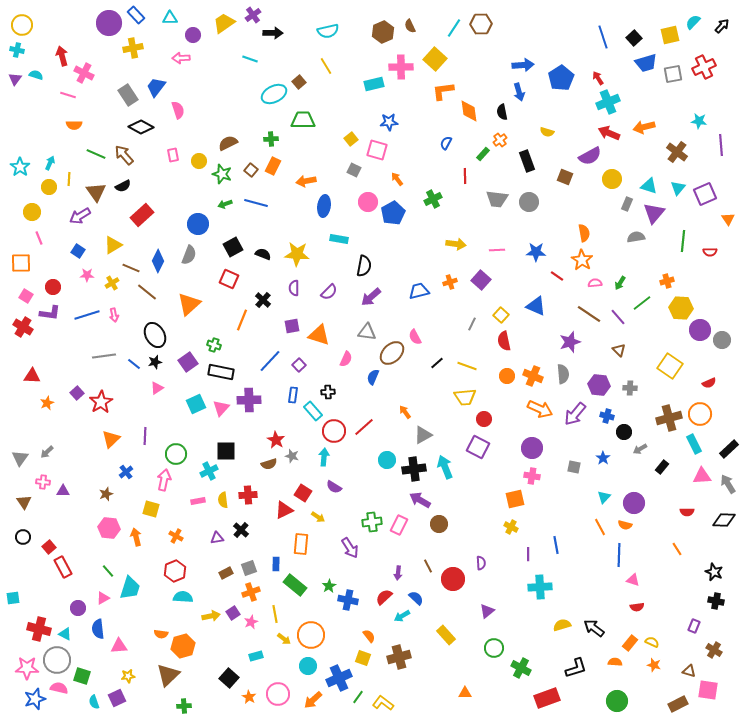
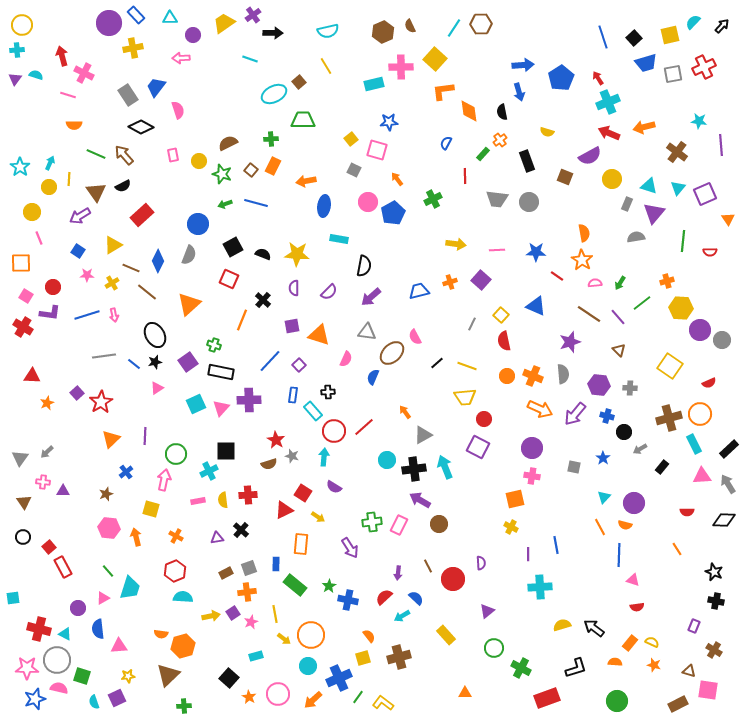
cyan cross at (17, 50): rotated 16 degrees counterclockwise
orange cross at (251, 592): moved 4 px left; rotated 12 degrees clockwise
yellow square at (363, 658): rotated 35 degrees counterclockwise
